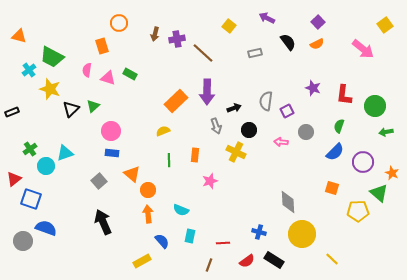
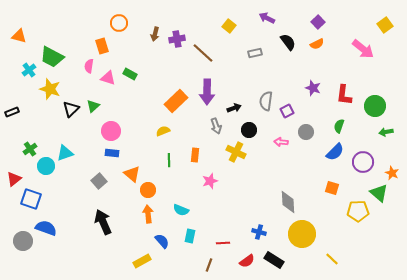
pink semicircle at (87, 70): moved 2 px right, 4 px up
